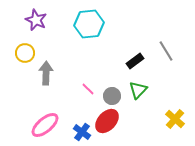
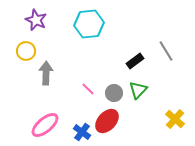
yellow circle: moved 1 px right, 2 px up
gray circle: moved 2 px right, 3 px up
